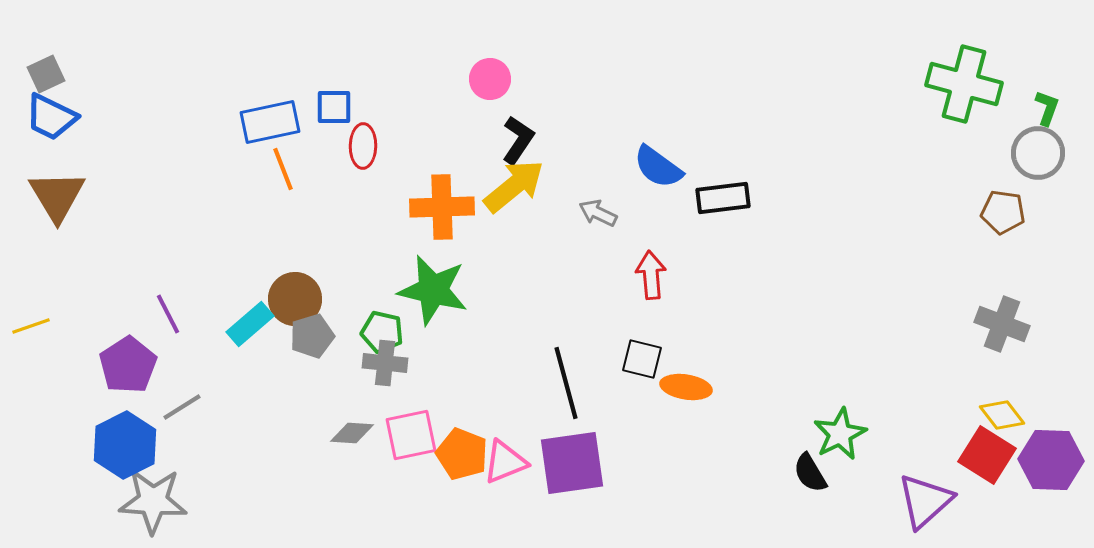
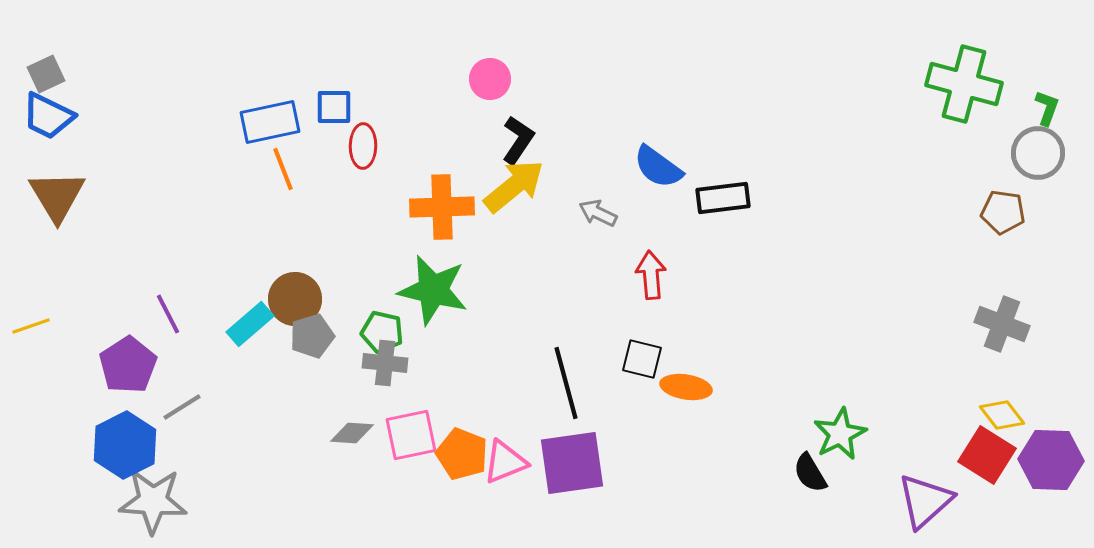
blue trapezoid at (51, 117): moved 3 px left, 1 px up
